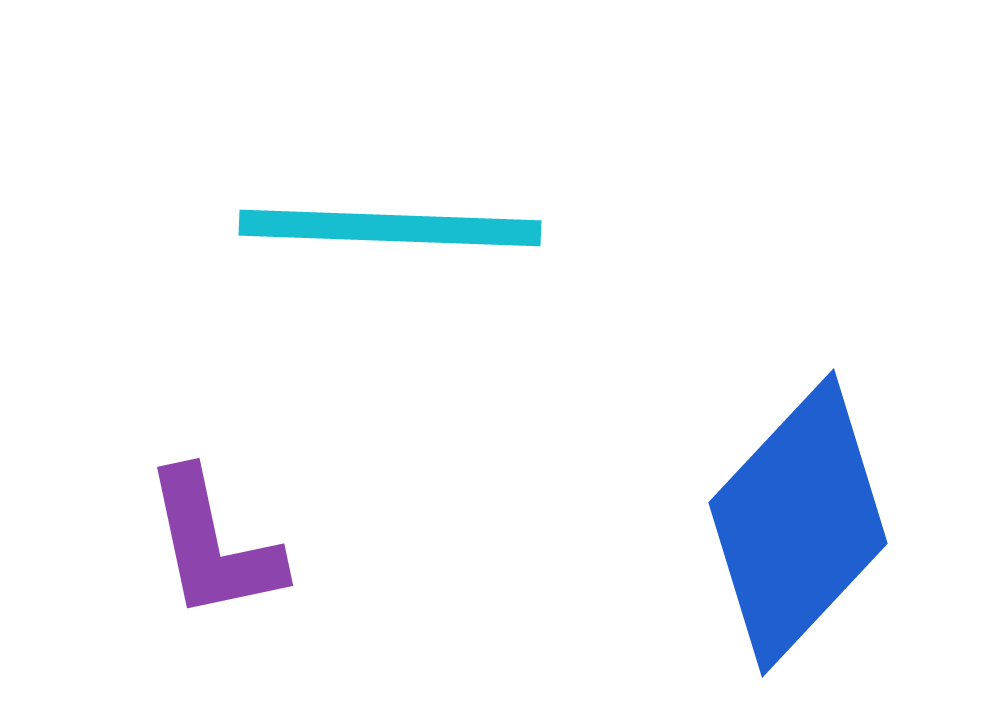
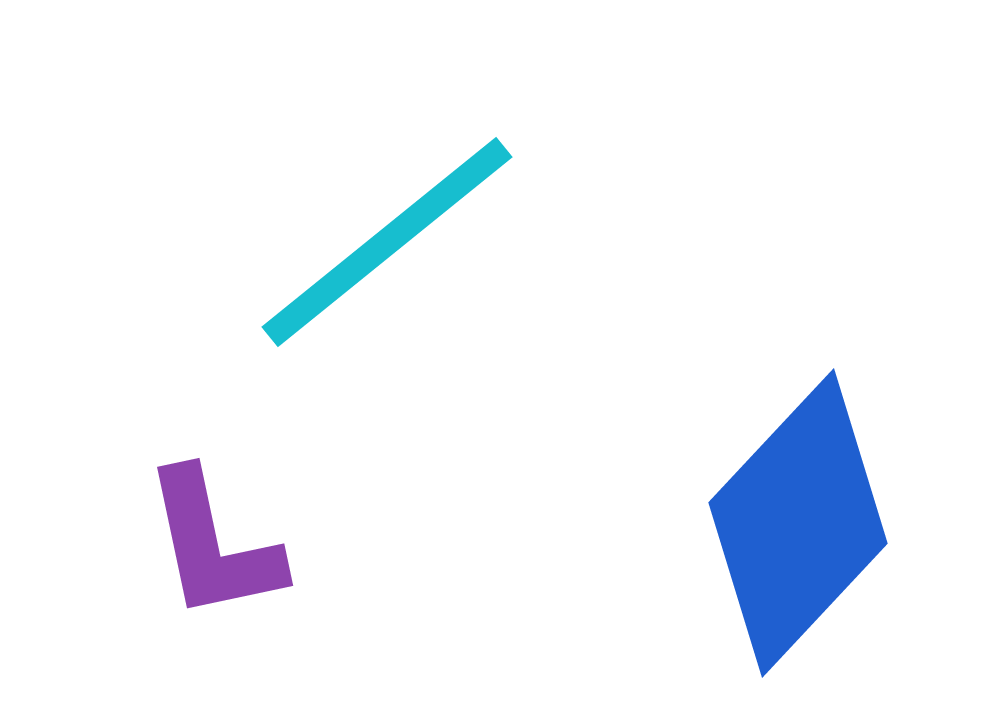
cyan line: moved 3 px left, 14 px down; rotated 41 degrees counterclockwise
